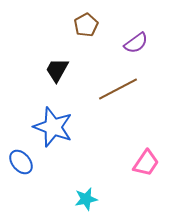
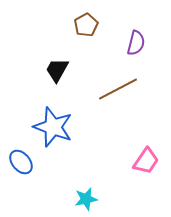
purple semicircle: rotated 40 degrees counterclockwise
pink trapezoid: moved 2 px up
